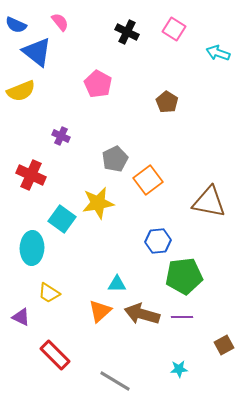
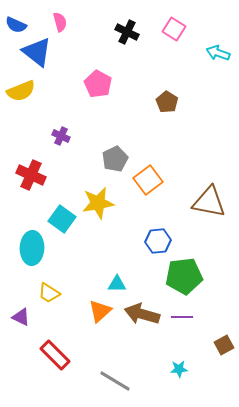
pink semicircle: rotated 24 degrees clockwise
